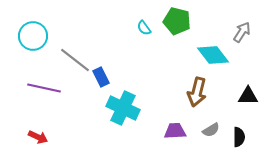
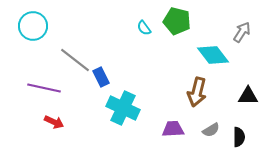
cyan circle: moved 10 px up
purple trapezoid: moved 2 px left, 2 px up
red arrow: moved 16 px right, 15 px up
